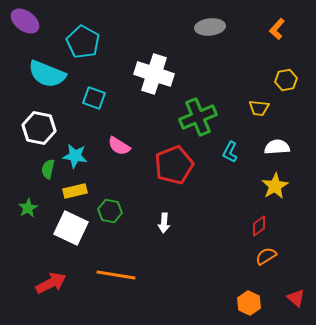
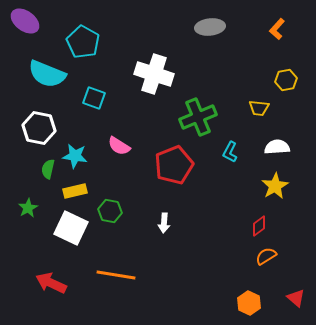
red arrow: rotated 128 degrees counterclockwise
